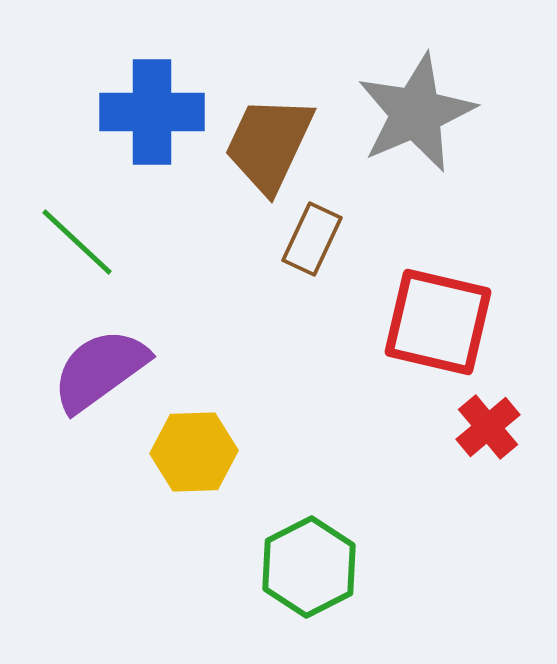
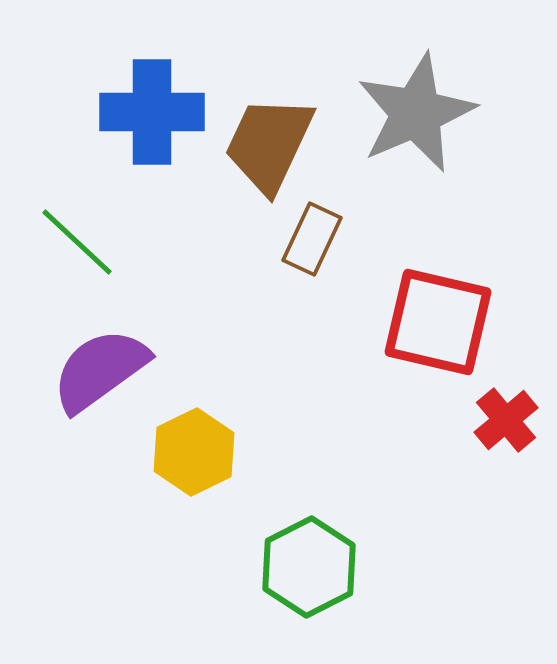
red cross: moved 18 px right, 7 px up
yellow hexagon: rotated 24 degrees counterclockwise
